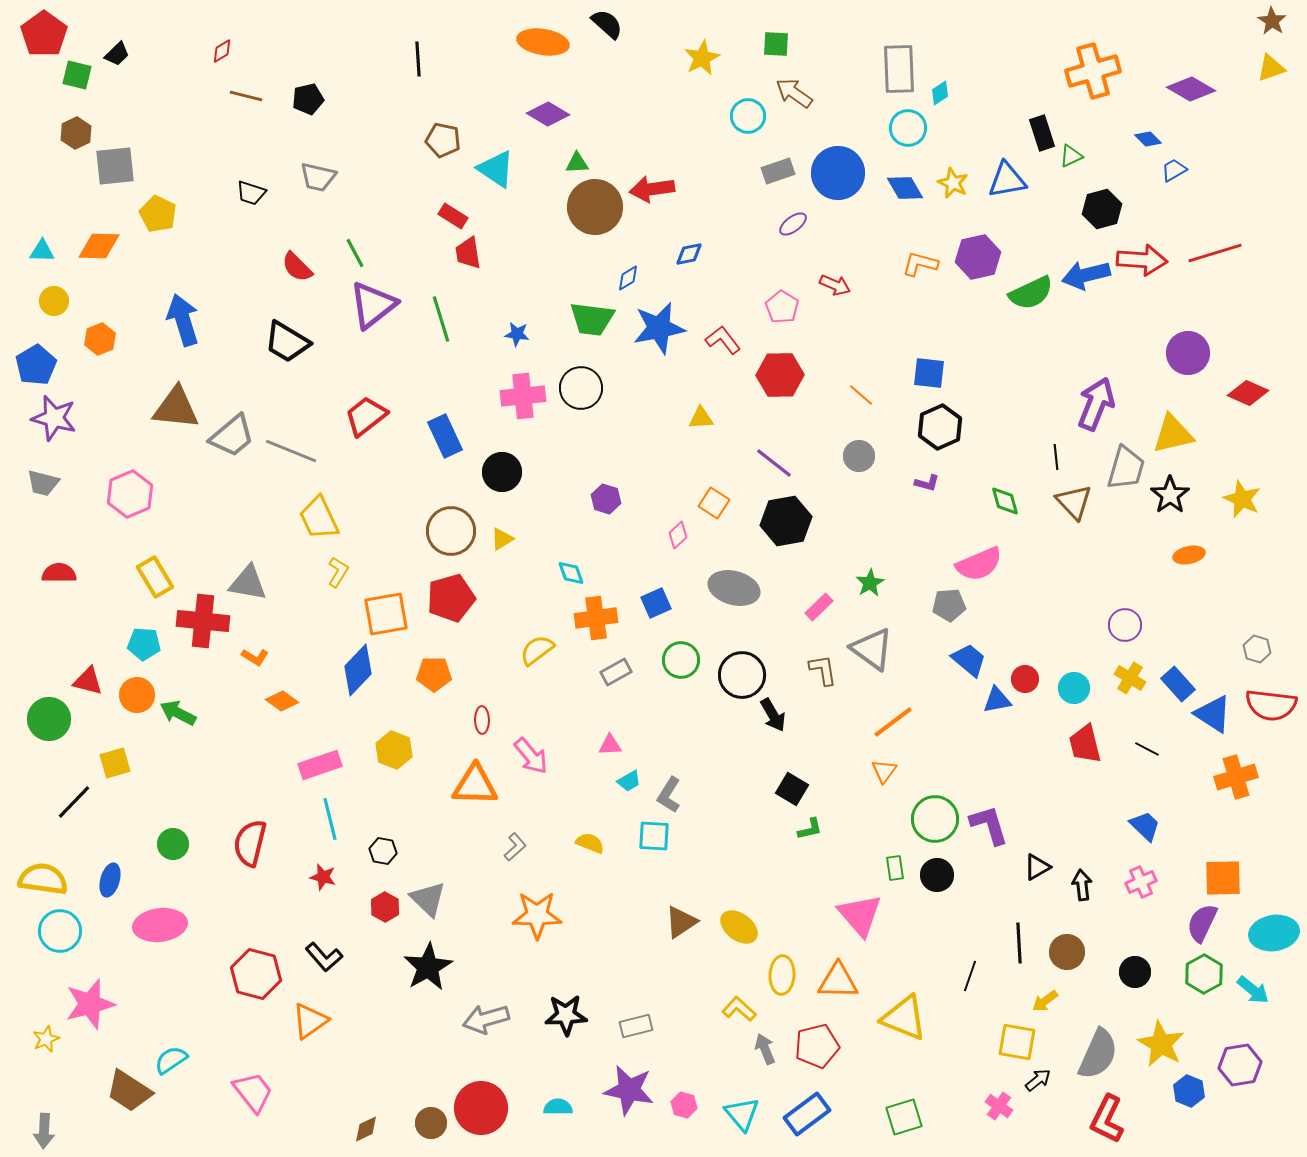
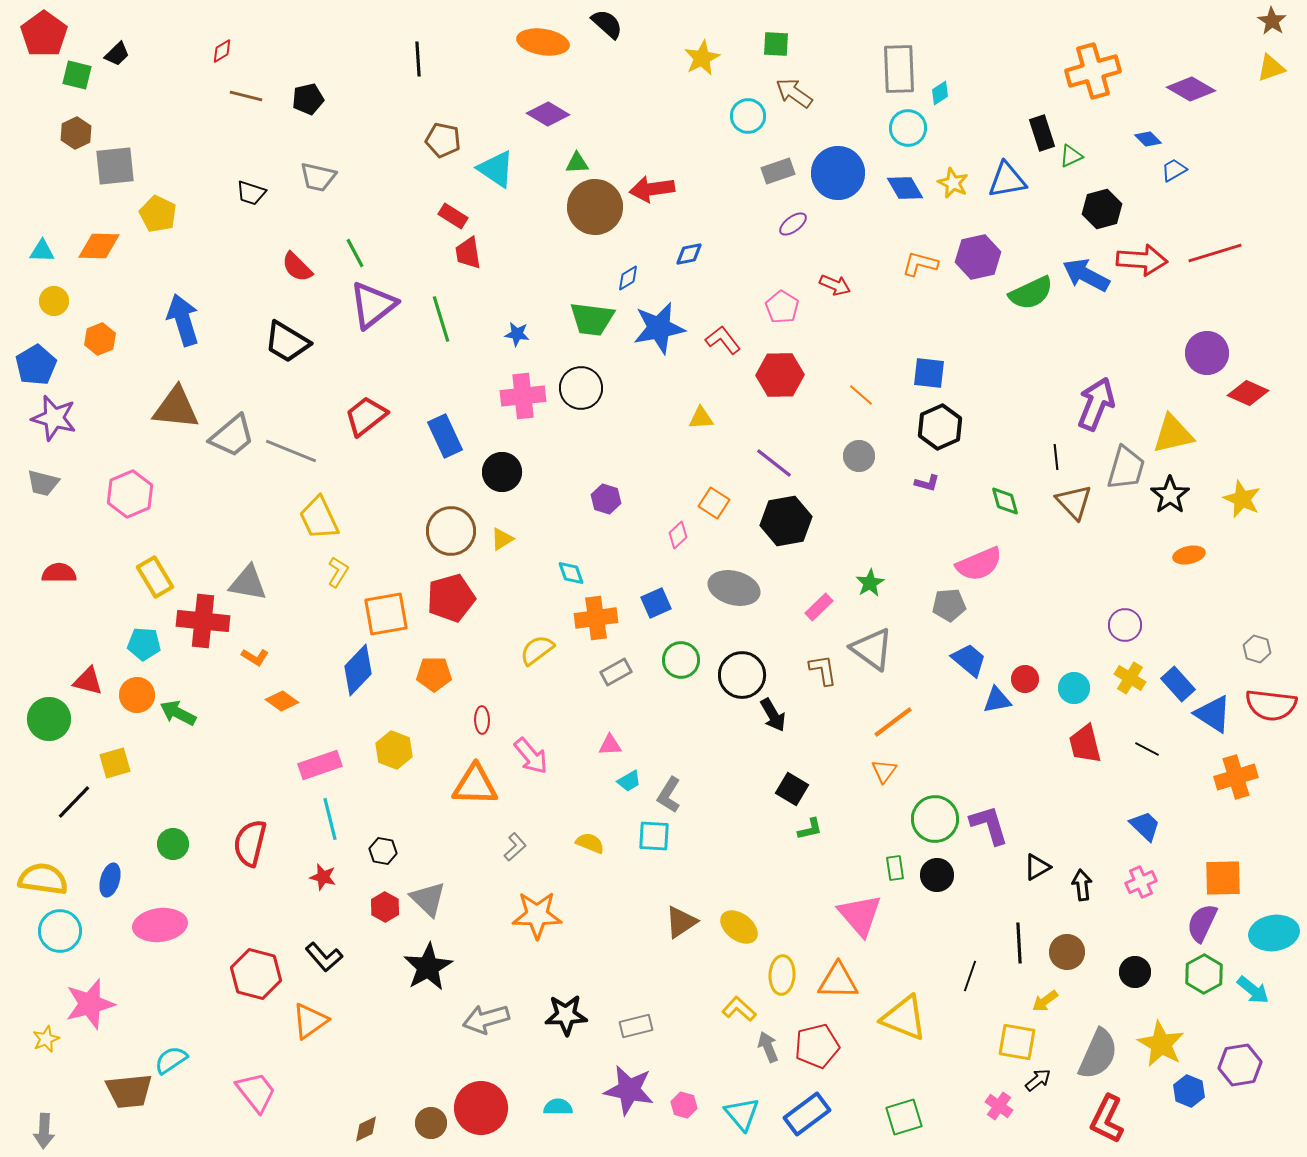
blue arrow at (1086, 275): rotated 42 degrees clockwise
purple circle at (1188, 353): moved 19 px right
gray arrow at (765, 1049): moved 3 px right, 2 px up
brown trapezoid at (129, 1091): rotated 39 degrees counterclockwise
pink trapezoid at (253, 1092): moved 3 px right
